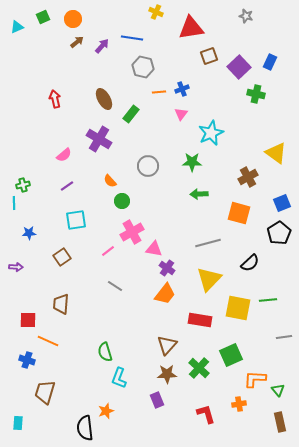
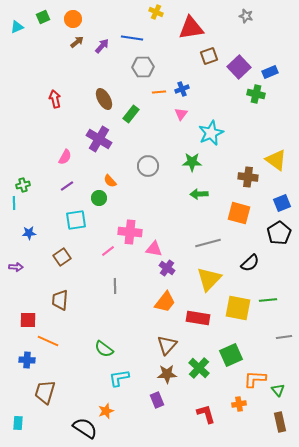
blue rectangle at (270, 62): moved 10 px down; rotated 42 degrees clockwise
gray hexagon at (143, 67): rotated 15 degrees counterclockwise
yellow triangle at (276, 153): moved 7 px down
pink semicircle at (64, 155): moved 1 px right, 2 px down; rotated 21 degrees counterclockwise
brown cross at (248, 177): rotated 36 degrees clockwise
green circle at (122, 201): moved 23 px left, 3 px up
pink cross at (132, 232): moved 2 px left; rotated 35 degrees clockwise
gray line at (115, 286): rotated 56 degrees clockwise
orange trapezoid at (165, 294): moved 8 px down
brown trapezoid at (61, 304): moved 1 px left, 4 px up
red rectangle at (200, 320): moved 2 px left, 2 px up
green semicircle at (105, 352): moved 1 px left, 3 px up; rotated 36 degrees counterclockwise
blue cross at (27, 360): rotated 14 degrees counterclockwise
cyan L-shape at (119, 378): rotated 60 degrees clockwise
black semicircle at (85, 428): rotated 130 degrees clockwise
